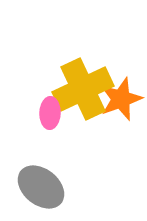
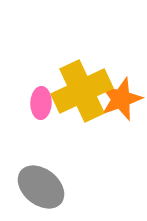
yellow cross: moved 1 px left, 2 px down
pink ellipse: moved 9 px left, 10 px up
